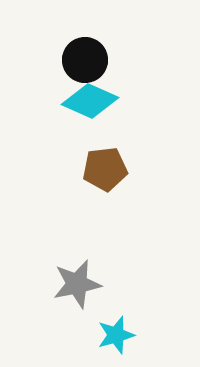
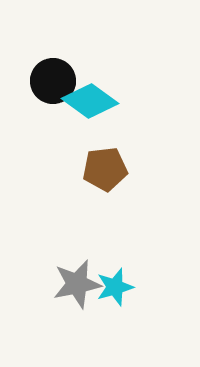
black circle: moved 32 px left, 21 px down
cyan diamond: rotated 12 degrees clockwise
cyan star: moved 1 px left, 48 px up
